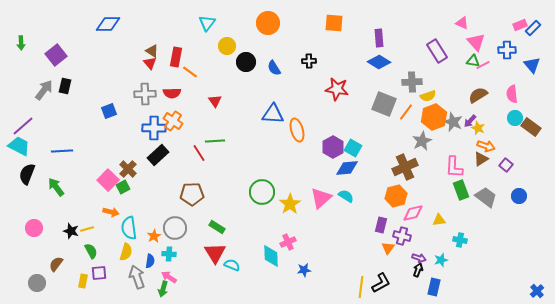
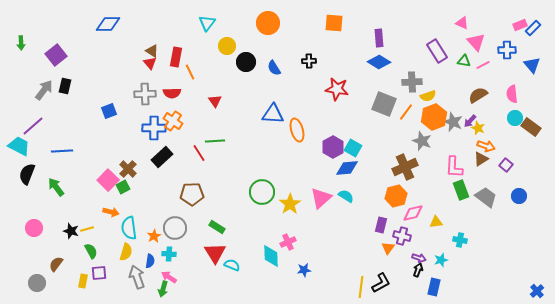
green triangle at (473, 61): moved 9 px left
orange line at (190, 72): rotated 28 degrees clockwise
purple line at (23, 126): moved 10 px right
gray star at (422, 141): rotated 24 degrees counterclockwise
black rectangle at (158, 155): moved 4 px right, 2 px down
yellow triangle at (439, 220): moved 3 px left, 2 px down
